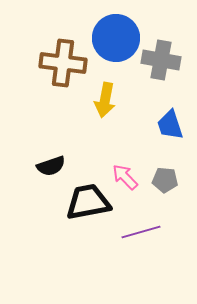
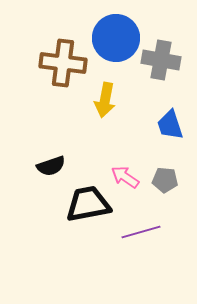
pink arrow: rotated 12 degrees counterclockwise
black trapezoid: moved 2 px down
